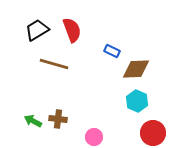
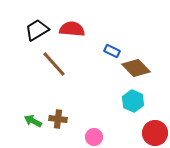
red semicircle: moved 1 px up; rotated 65 degrees counterclockwise
brown line: rotated 32 degrees clockwise
brown diamond: moved 1 px up; rotated 48 degrees clockwise
cyan hexagon: moved 4 px left
red circle: moved 2 px right
